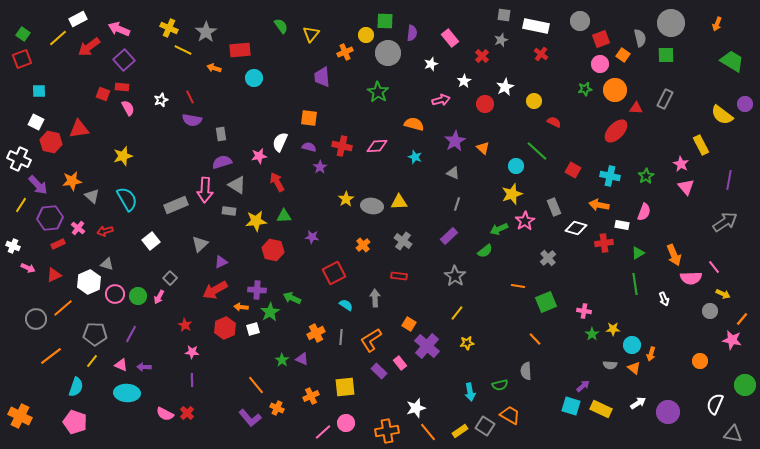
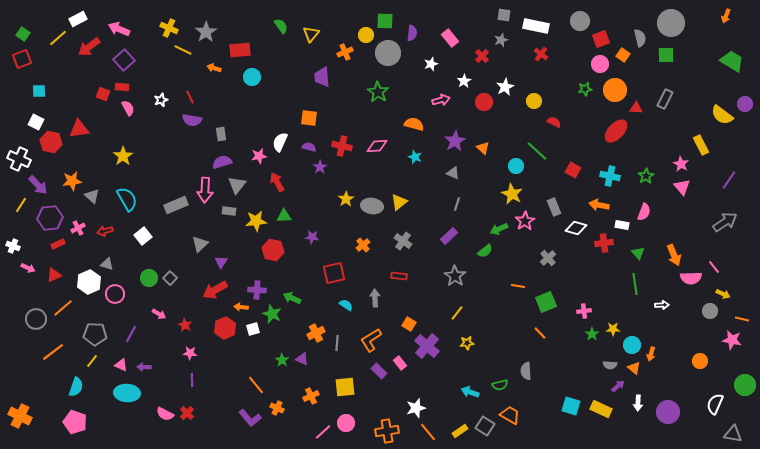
orange arrow at (717, 24): moved 9 px right, 8 px up
cyan circle at (254, 78): moved 2 px left, 1 px up
red circle at (485, 104): moved 1 px left, 2 px up
yellow star at (123, 156): rotated 18 degrees counterclockwise
purple line at (729, 180): rotated 24 degrees clockwise
gray triangle at (237, 185): rotated 36 degrees clockwise
pink triangle at (686, 187): moved 4 px left
yellow star at (512, 194): rotated 25 degrees counterclockwise
yellow triangle at (399, 202): rotated 36 degrees counterclockwise
pink cross at (78, 228): rotated 24 degrees clockwise
white square at (151, 241): moved 8 px left, 5 px up
green triangle at (638, 253): rotated 40 degrees counterclockwise
purple triangle at (221, 262): rotated 32 degrees counterclockwise
red square at (334, 273): rotated 15 degrees clockwise
green circle at (138, 296): moved 11 px right, 18 px up
pink arrow at (159, 297): moved 17 px down; rotated 88 degrees counterclockwise
white arrow at (664, 299): moved 2 px left, 6 px down; rotated 72 degrees counterclockwise
pink cross at (584, 311): rotated 16 degrees counterclockwise
green star at (270, 312): moved 2 px right, 2 px down; rotated 18 degrees counterclockwise
orange line at (742, 319): rotated 64 degrees clockwise
gray line at (341, 337): moved 4 px left, 6 px down
orange line at (535, 339): moved 5 px right, 6 px up
pink star at (192, 352): moved 2 px left, 1 px down
orange line at (51, 356): moved 2 px right, 4 px up
purple arrow at (583, 386): moved 35 px right
cyan arrow at (470, 392): rotated 120 degrees clockwise
white arrow at (638, 403): rotated 126 degrees clockwise
